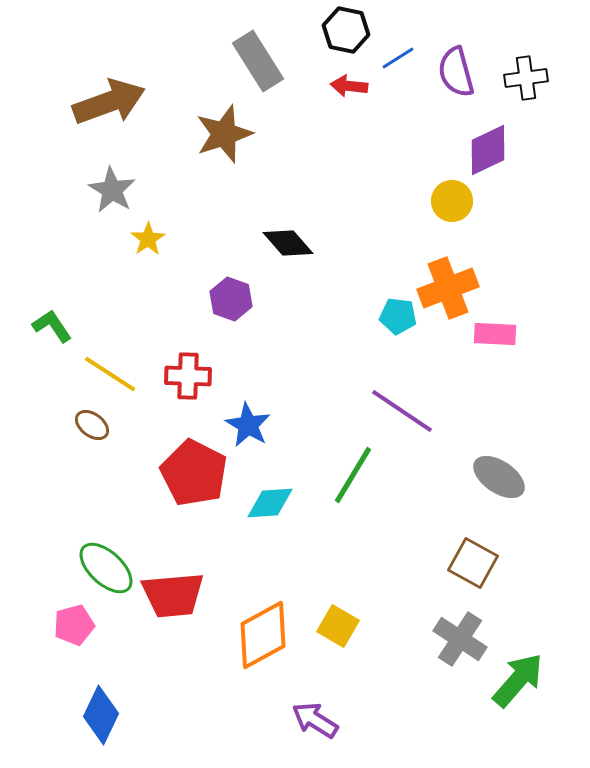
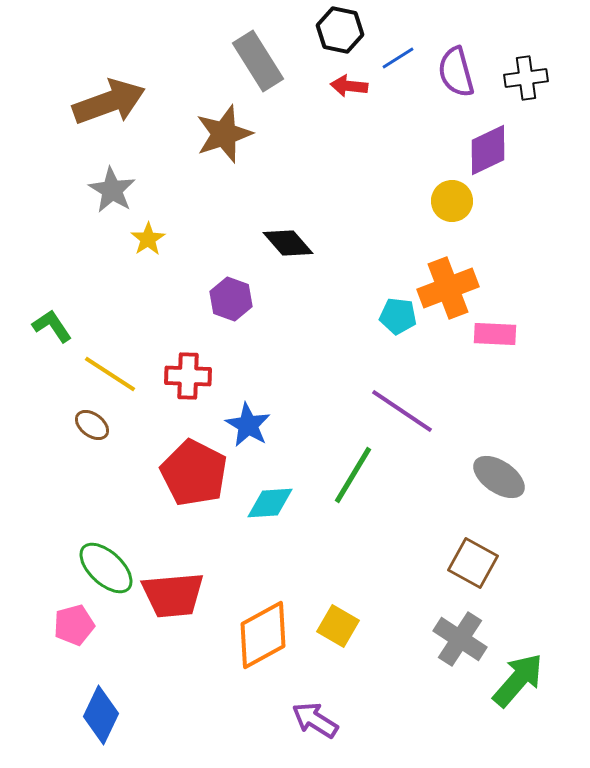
black hexagon: moved 6 px left
